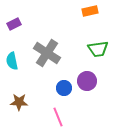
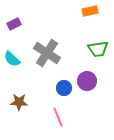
cyan semicircle: moved 2 px up; rotated 36 degrees counterclockwise
